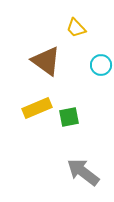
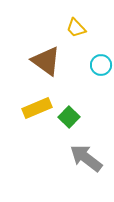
green square: rotated 35 degrees counterclockwise
gray arrow: moved 3 px right, 14 px up
